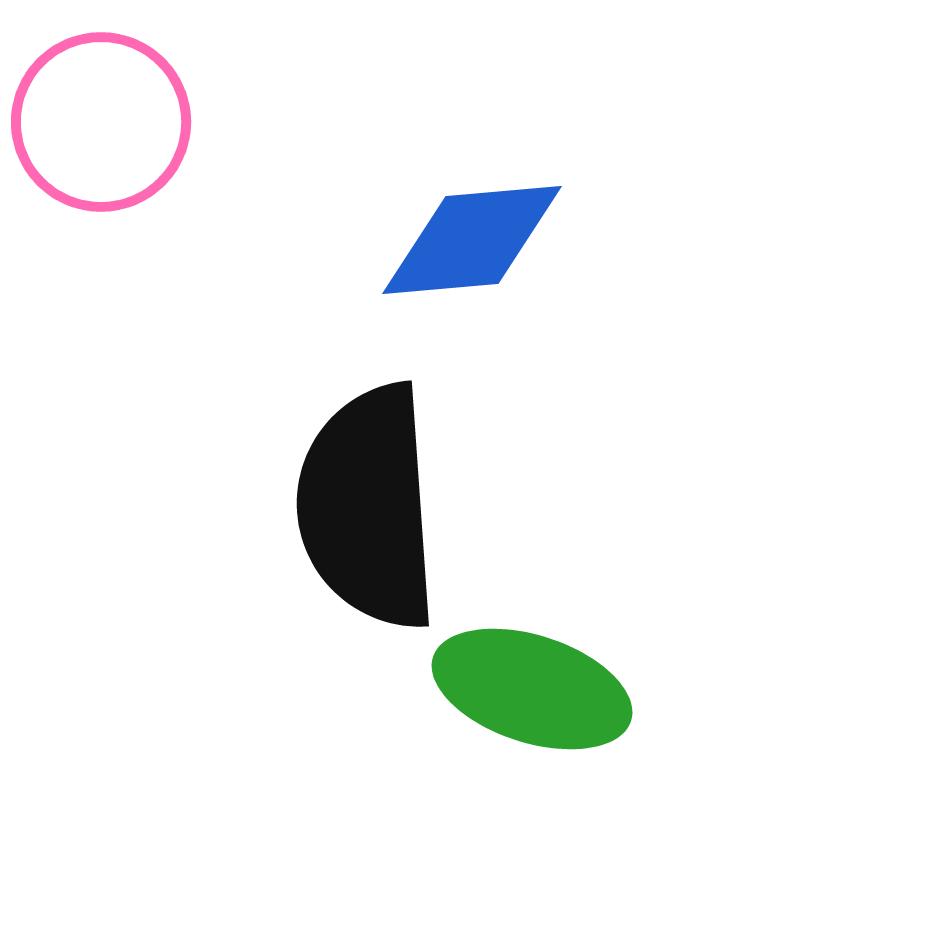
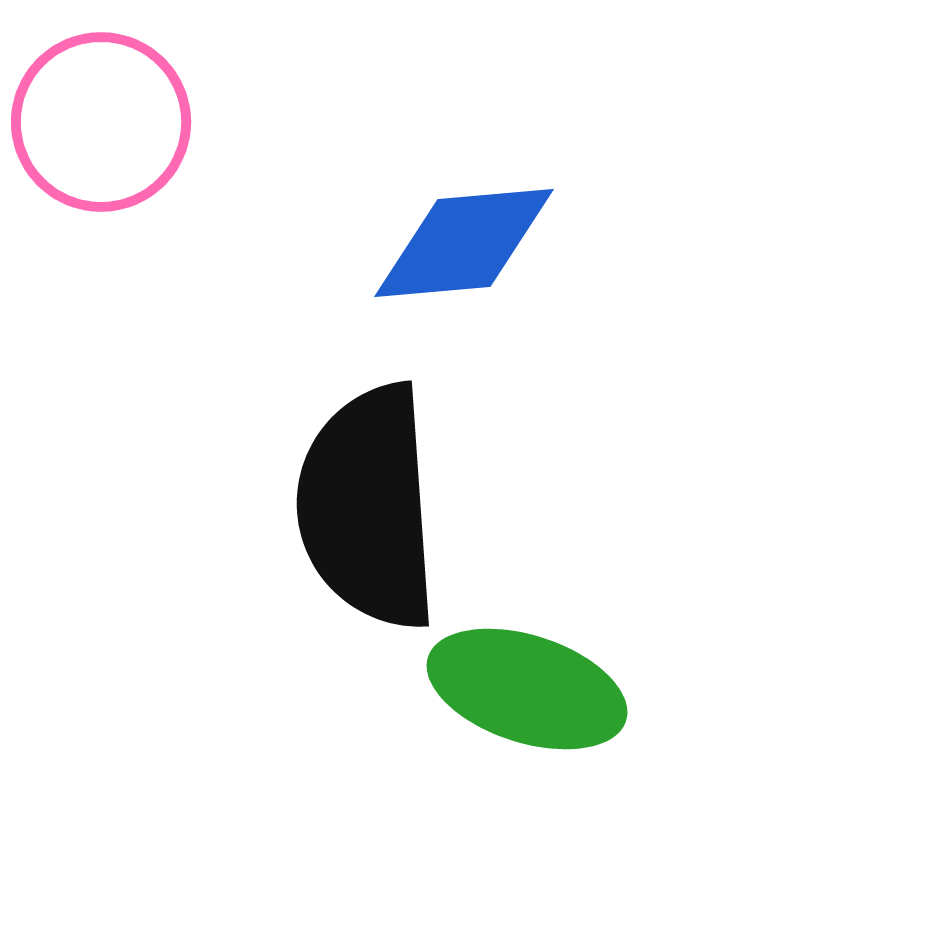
blue diamond: moved 8 px left, 3 px down
green ellipse: moved 5 px left
